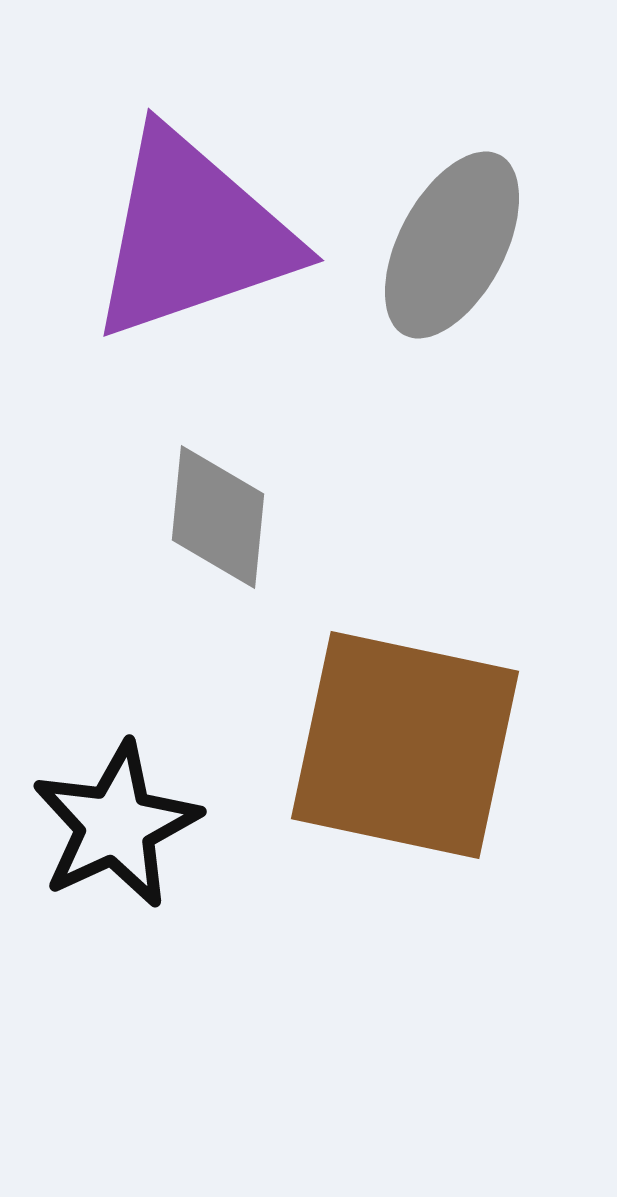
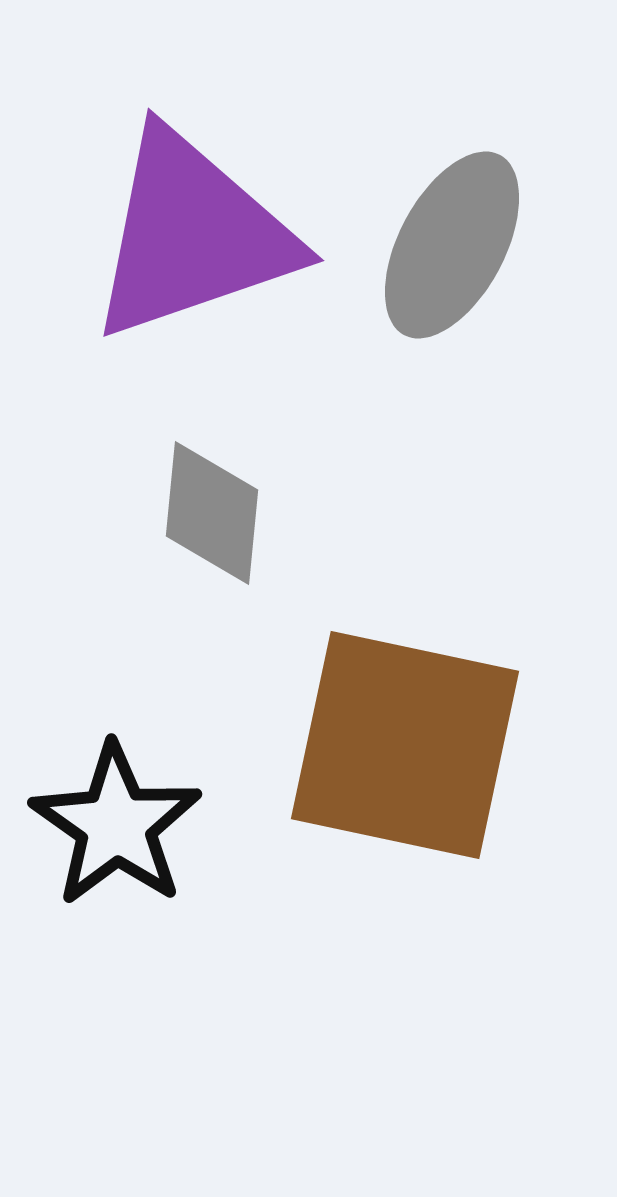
gray diamond: moved 6 px left, 4 px up
black star: rotated 12 degrees counterclockwise
